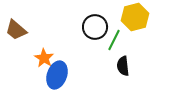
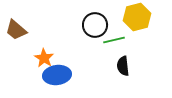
yellow hexagon: moved 2 px right
black circle: moved 2 px up
green line: rotated 50 degrees clockwise
blue ellipse: rotated 64 degrees clockwise
